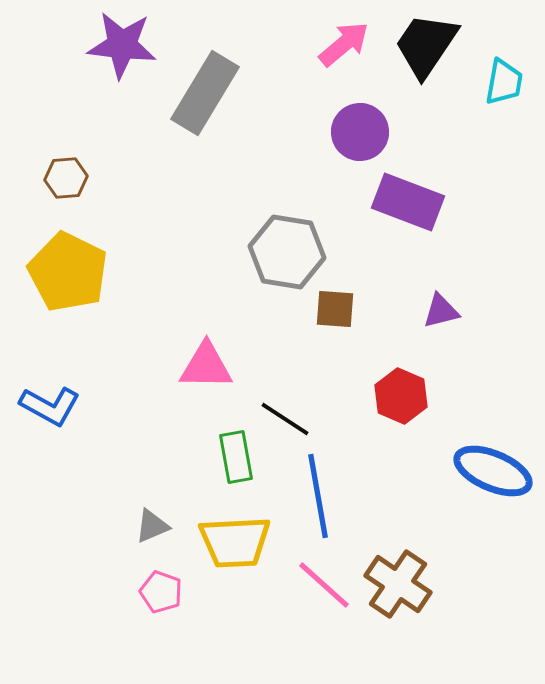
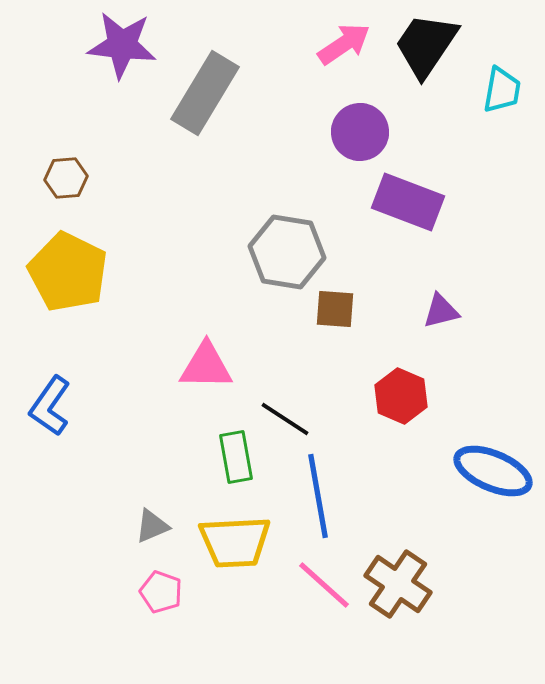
pink arrow: rotated 6 degrees clockwise
cyan trapezoid: moved 2 px left, 8 px down
blue L-shape: rotated 96 degrees clockwise
